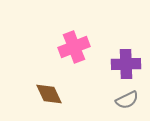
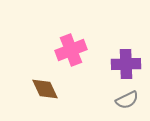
pink cross: moved 3 px left, 3 px down
brown diamond: moved 4 px left, 5 px up
